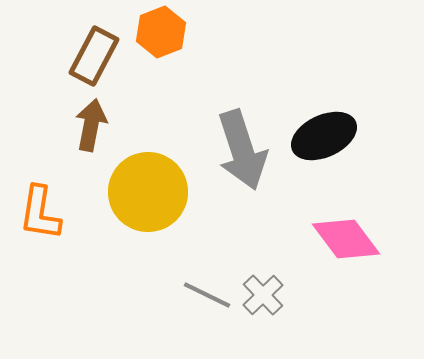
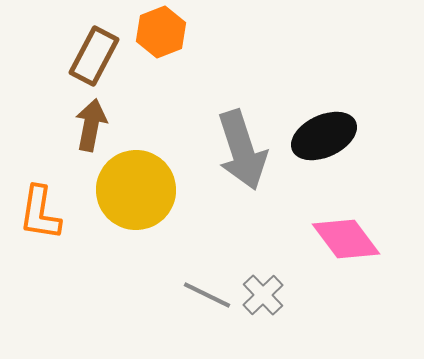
yellow circle: moved 12 px left, 2 px up
